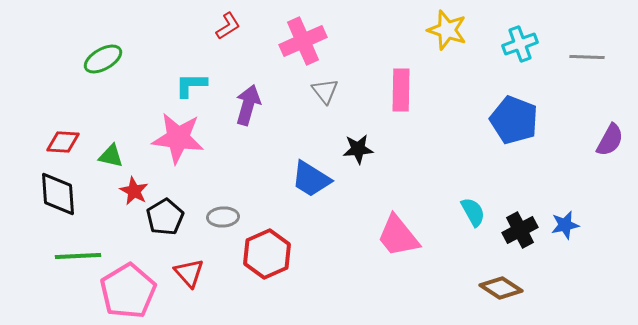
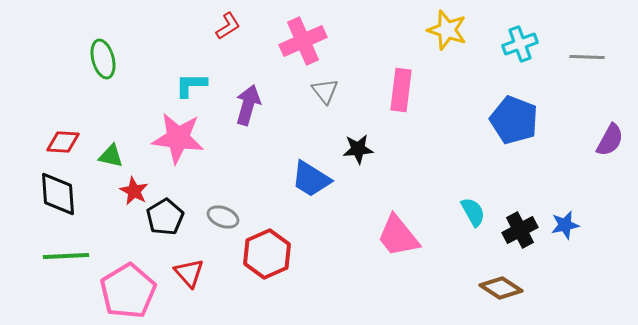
green ellipse: rotated 75 degrees counterclockwise
pink rectangle: rotated 6 degrees clockwise
gray ellipse: rotated 24 degrees clockwise
green line: moved 12 px left
